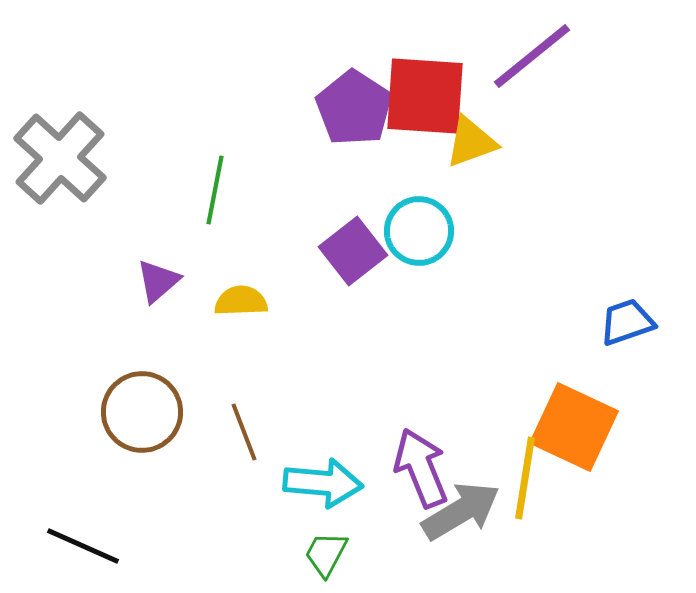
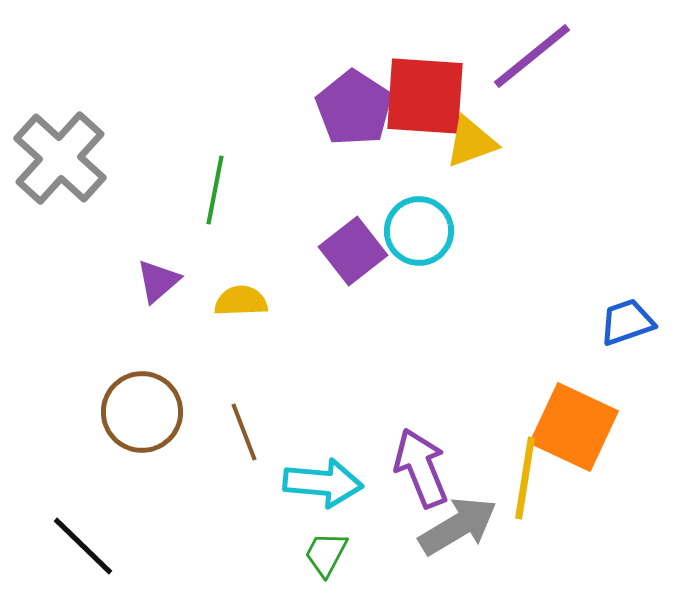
gray arrow: moved 3 px left, 15 px down
black line: rotated 20 degrees clockwise
